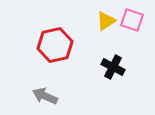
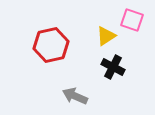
yellow triangle: moved 15 px down
red hexagon: moved 4 px left
gray arrow: moved 30 px right
